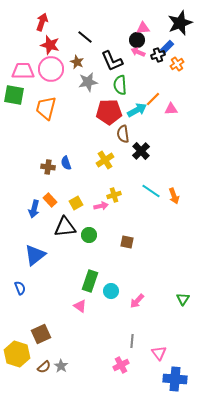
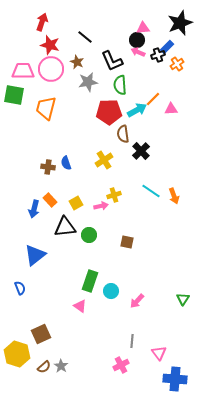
yellow cross at (105, 160): moved 1 px left
